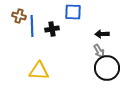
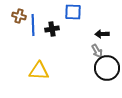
blue line: moved 1 px right, 1 px up
gray arrow: moved 2 px left
